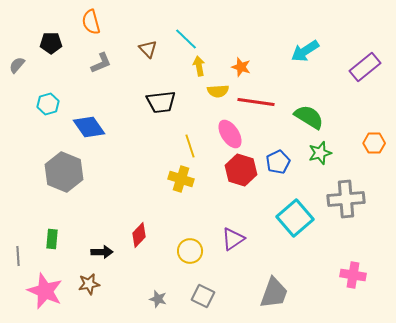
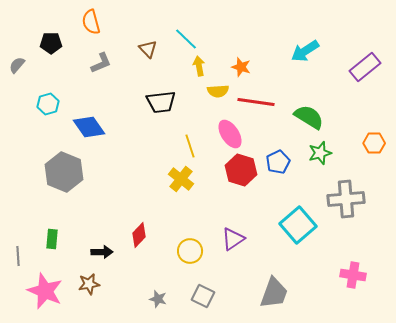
yellow cross: rotated 20 degrees clockwise
cyan square: moved 3 px right, 7 px down
